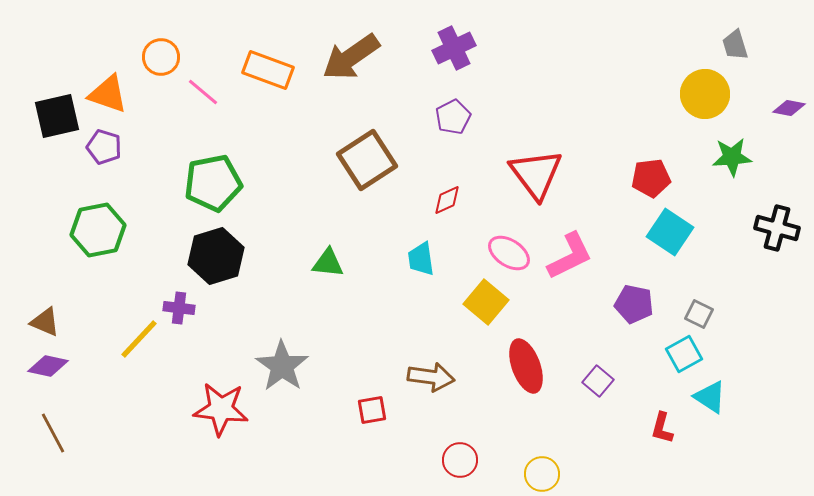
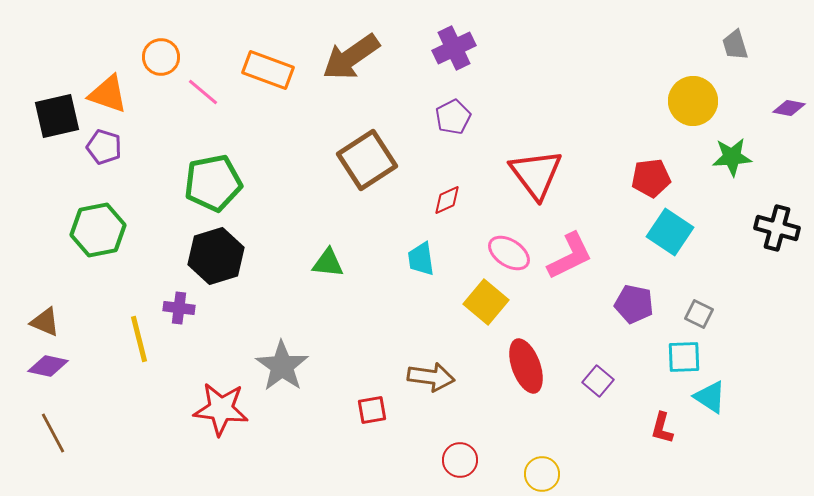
yellow circle at (705, 94): moved 12 px left, 7 px down
yellow line at (139, 339): rotated 57 degrees counterclockwise
cyan square at (684, 354): moved 3 px down; rotated 27 degrees clockwise
